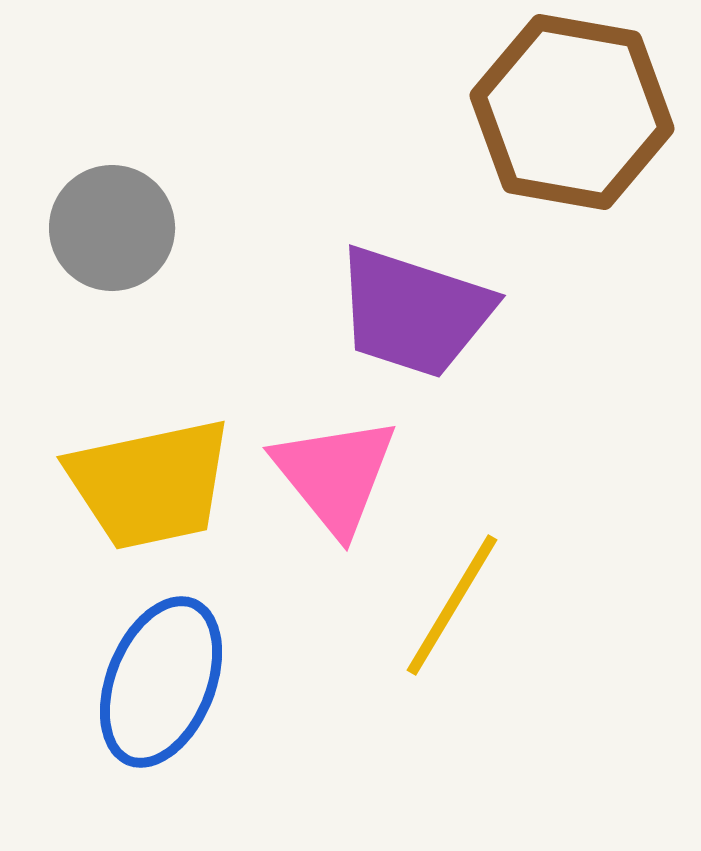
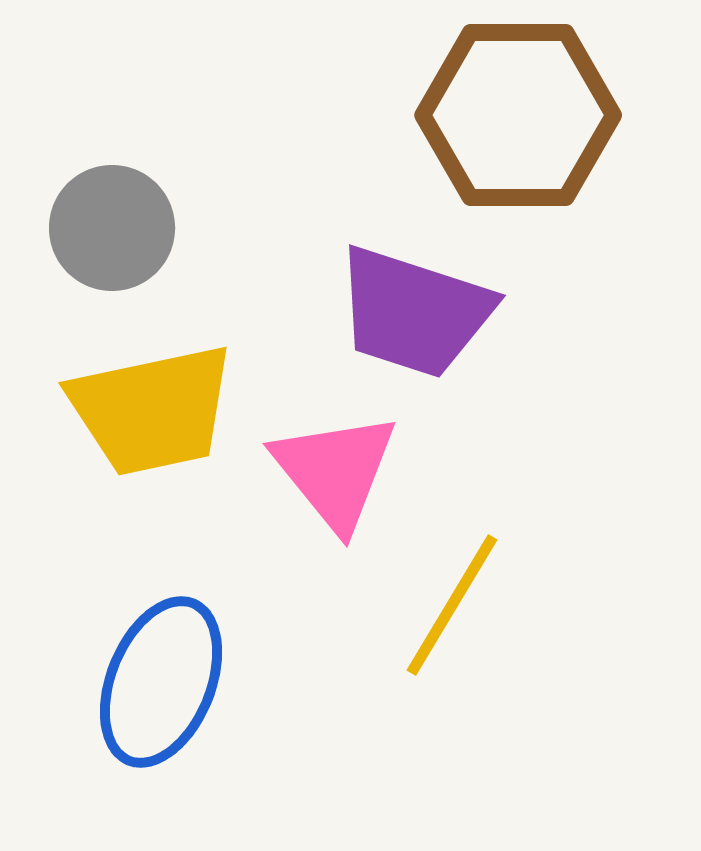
brown hexagon: moved 54 px left, 3 px down; rotated 10 degrees counterclockwise
pink triangle: moved 4 px up
yellow trapezoid: moved 2 px right, 74 px up
